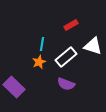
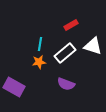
cyan line: moved 2 px left
white rectangle: moved 1 px left, 4 px up
orange star: rotated 16 degrees clockwise
purple rectangle: rotated 15 degrees counterclockwise
